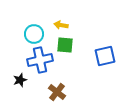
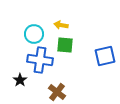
blue cross: rotated 20 degrees clockwise
black star: rotated 16 degrees counterclockwise
